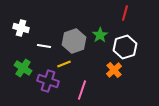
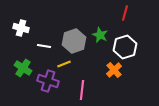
green star: rotated 14 degrees counterclockwise
pink line: rotated 12 degrees counterclockwise
